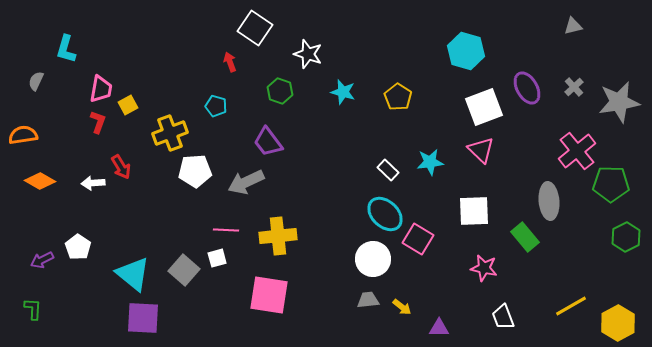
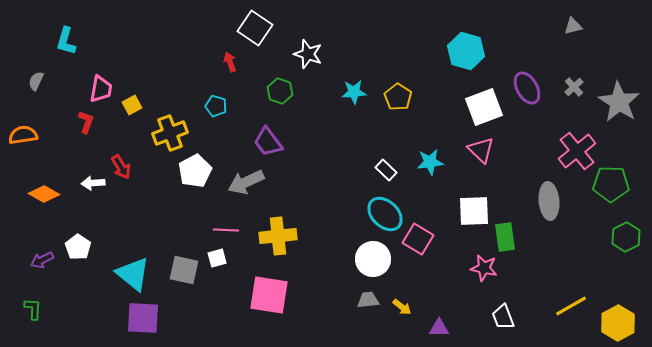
cyan L-shape at (66, 49): moved 8 px up
cyan star at (343, 92): moved 11 px right; rotated 20 degrees counterclockwise
gray star at (619, 102): rotated 30 degrees counterclockwise
yellow square at (128, 105): moved 4 px right
red L-shape at (98, 122): moved 12 px left
white rectangle at (388, 170): moved 2 px left
white pentagon at (195, 171): rotated 24 degrees counterclockwise
orange diamond at (40, 181): moved 4 px right, 13 px down
green rectangle at (525, 237): moved 20 px left; rotated 32 degrees clockwise
gray square at (184, 270): rotated 28 degrees counterclockwise
